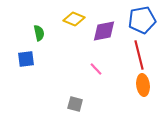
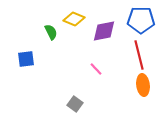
blue pentagon: moved 1 px left; rotated 12 degrees clockwise
green semicircle: moved 12 px right, 1 px up; rotated 14 degrees counterclockwise
gray square: rotated 21 degrees clockwise
